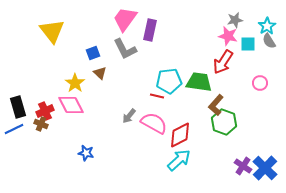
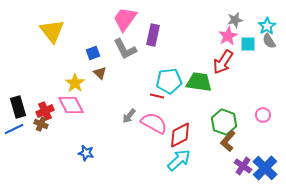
purple rectangle: moved 3 px right, 5 px down
pink star: rotated 30 degrees clockwise
pink circle: moved 3 px right, 32 px down
brown L-shape: moved 12 px right, 36 px down
